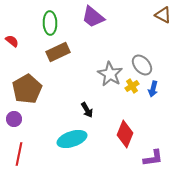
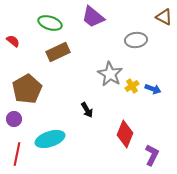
brown triangle: moved 1 px right, 2 px down
green ellipse: rotated 70 degrees counterclockwise
red semicircle: moved 1 px right
gray ellipse: moved 6 px left, 25 px up; rotated 55 degrees counterclockwise
blue arrow: rotated 84 degrees counterclockwise
cyan ellipse: moved 22 px left
red line: moved 2 px left
purple L-shape: moved 1 px left, 3 px up; rotated 55 degrees counterclockwise
